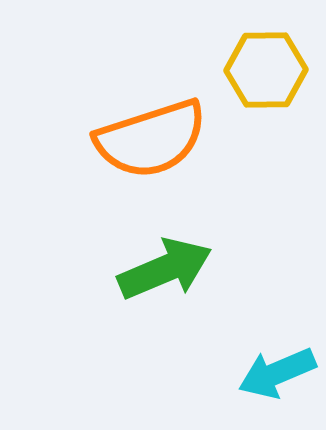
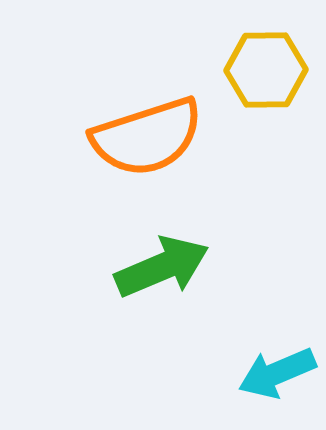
orange semicircle: moved 4 px left, 2 px up
green arrow: moved 3 px left, 2 px up
